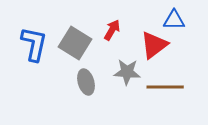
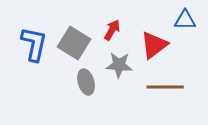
blue triangle: moved 11 px right
gray square: moved 1 px left
gray star: moved 8 px left, 7 px up
